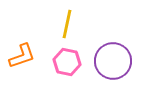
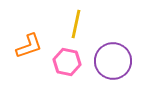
yellow line: moved 9 px right
orange L-shape: moved 7 px right, 10 px up
